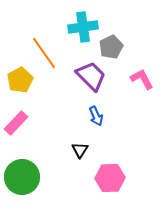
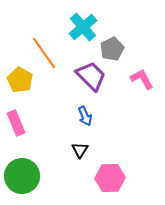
cyan cross: rotated 32 degrees counterclockwise
gray pentagon: moved 1 px right, 2 px down
yellow pentagon: rotated 15 degrees counterclockwise
blue arrow: moved 11 px left
pink rectangle: rotated 65 degrees counterclockwise
green circle: moved 1 px up
